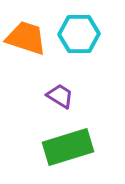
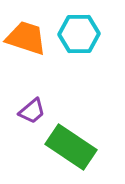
purple trapezoid: moved 28 px left, 15 px down; rotated 108 degrees clockwise
green rectangle: moved 3 px right; rotated 51 degrees clockwise
